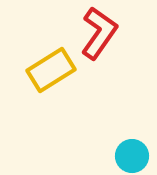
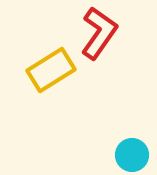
cyan circle: moved 1 px up
